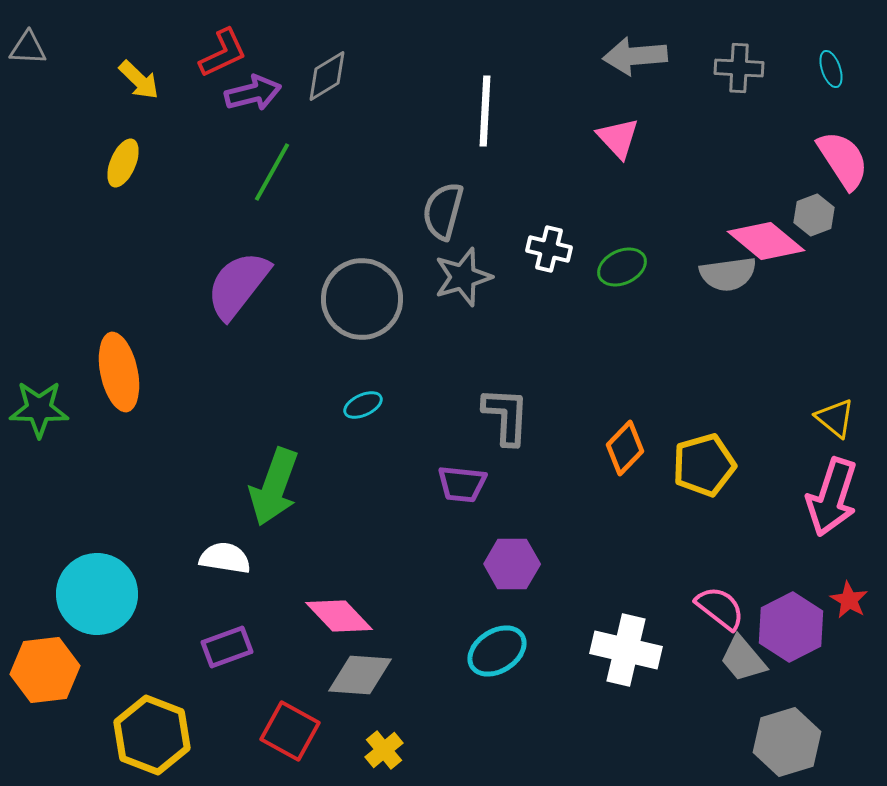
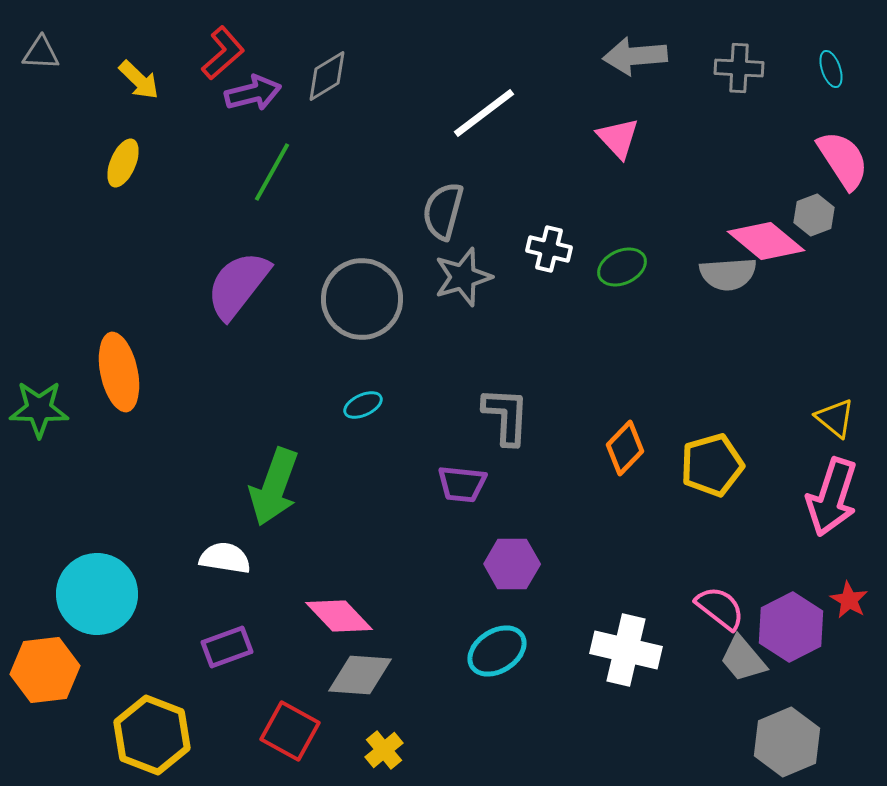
gray triangle at (28, 48): moved 13 px right, 5 px down
red L-shape at (223, 53): rotated 16 degrees counterclockwise
white line at (485, 111): moved 1 px left, 2 px down; rotated 50 degrees clockwise
gray semicircle at (728, 274): rotated 4 degrees clockwise
yellow pentagon at (704, 465): moved 8 px right
gray hexagon at (787, 742): rotated 6 degrees counterclockwise
